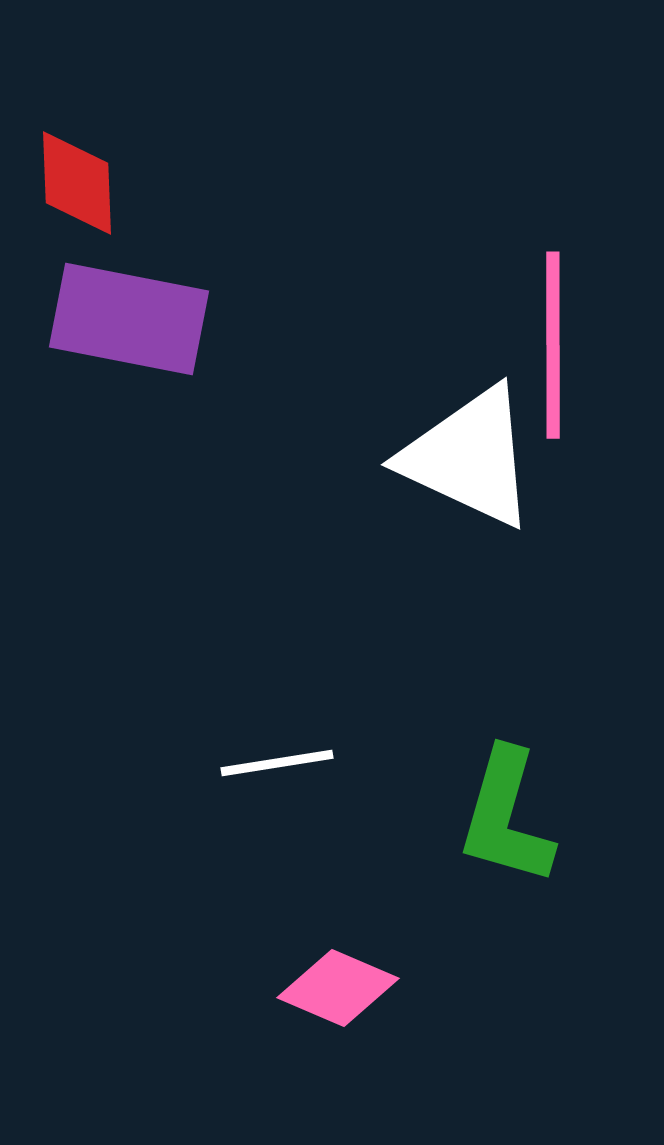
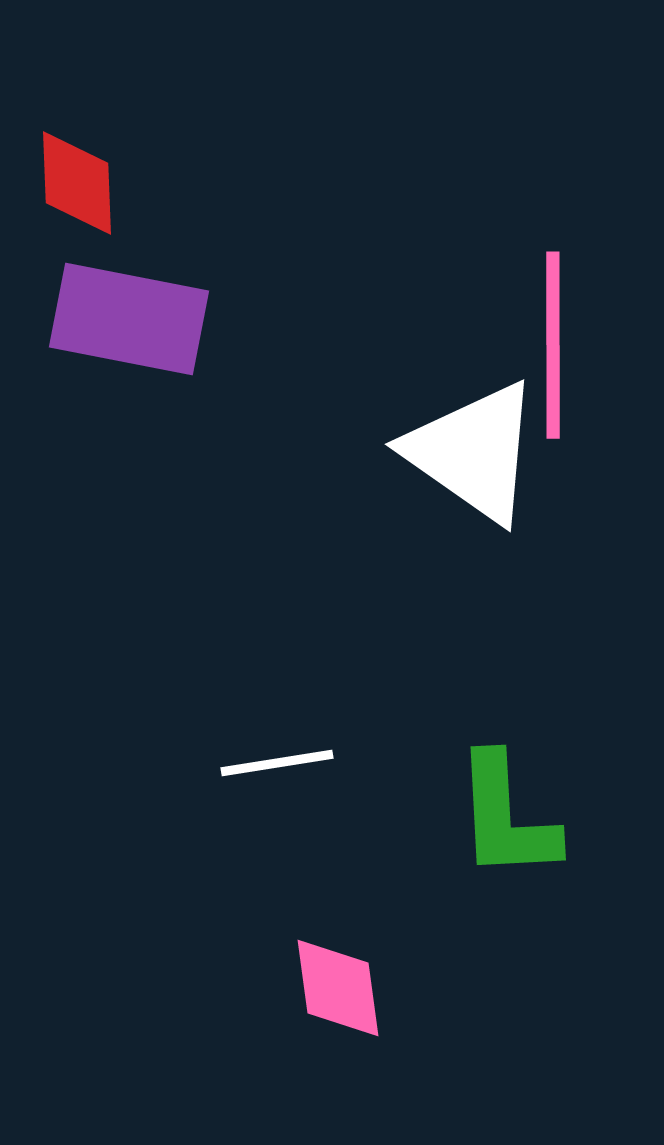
white triangle: moved 4 px right, 5 px up; rotated 10 degrees clockwise
green L-shape: rotated 19 degrees counterclockwise
pink diamond: rotated 59 degrees clockwise
